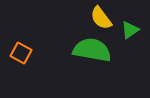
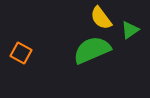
green semicircle: rotated 33 degrees counterclockwise
